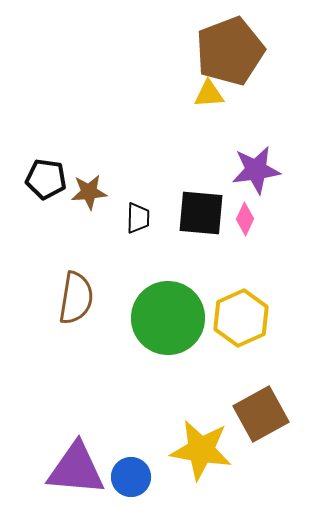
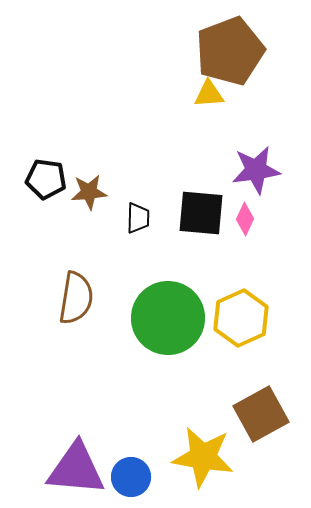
yellow star: moved 2 px right, 7 px down
